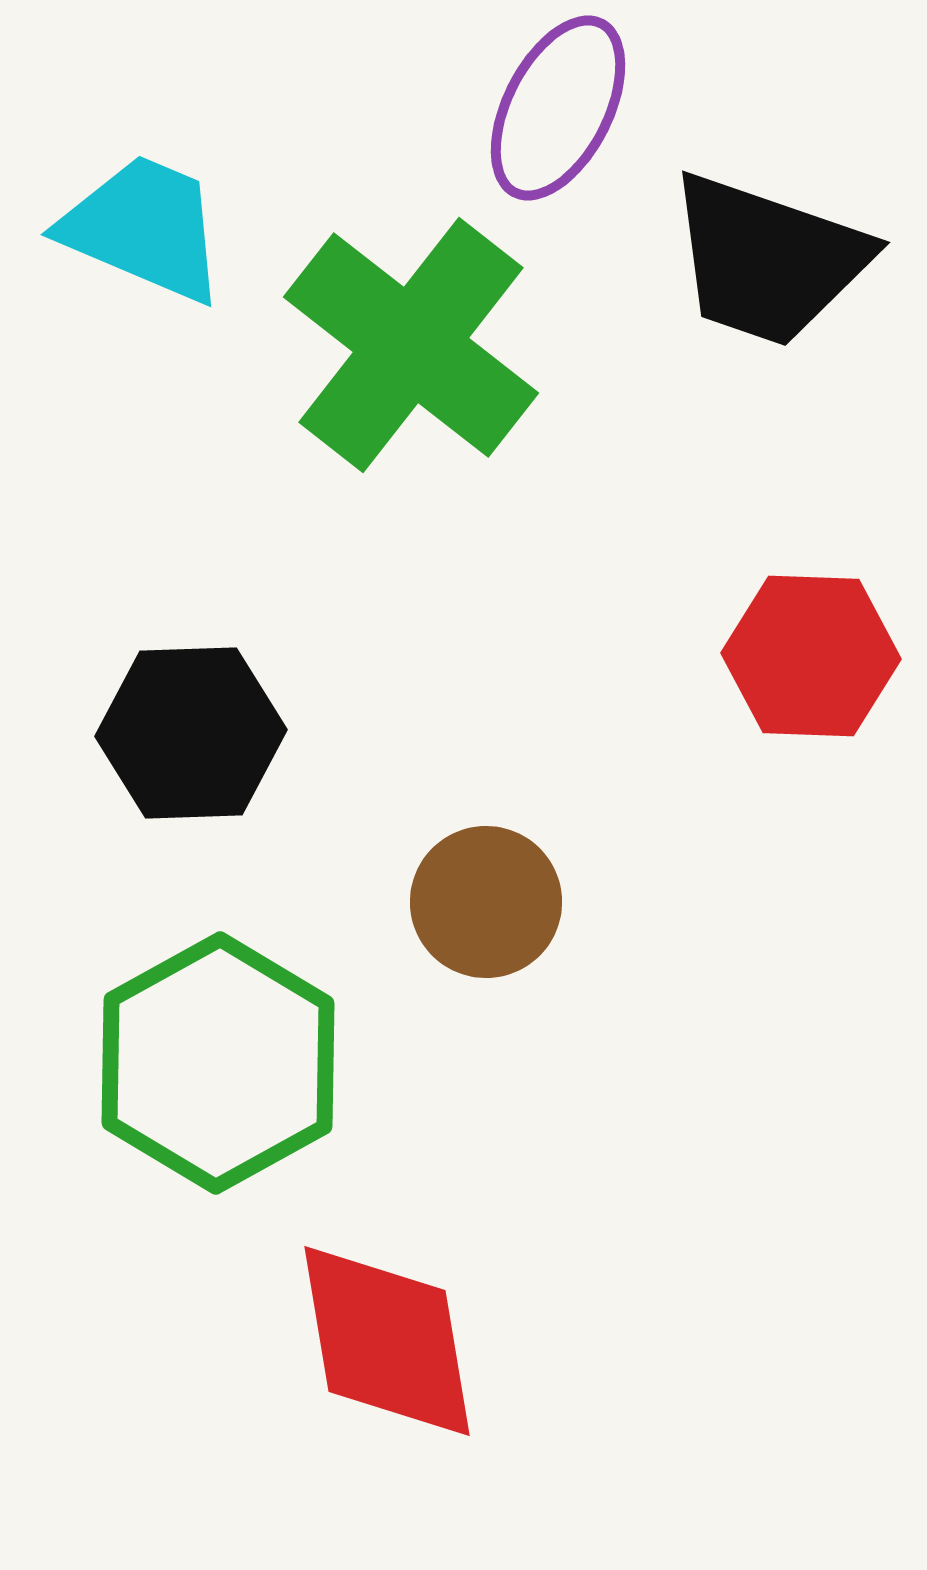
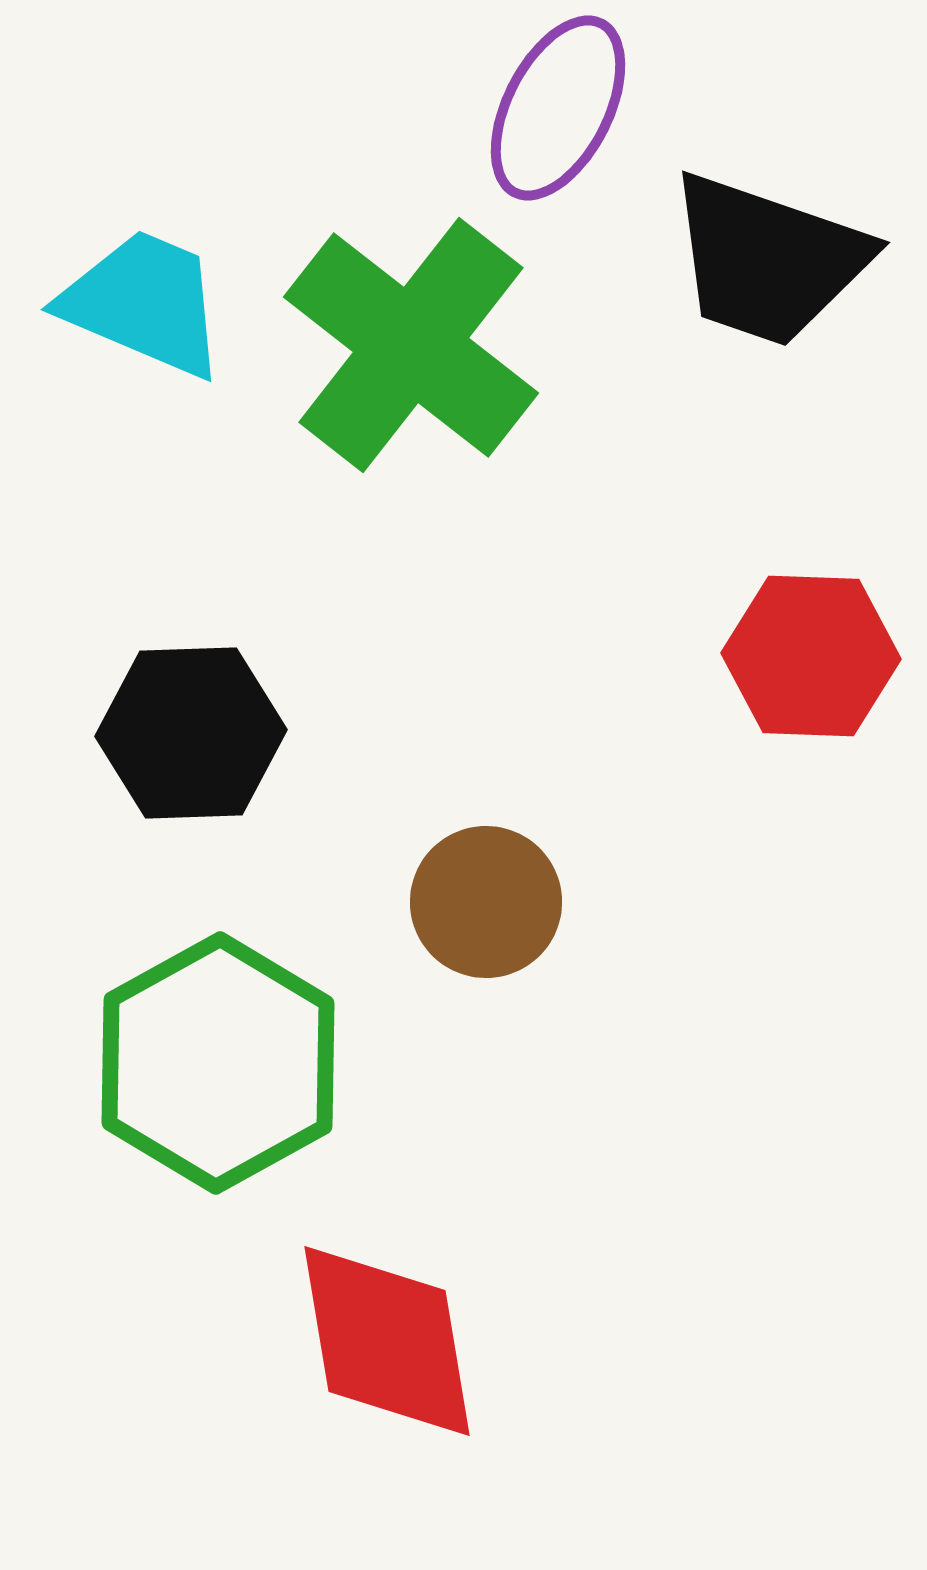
cyan trapezoid: moved 75 px down
